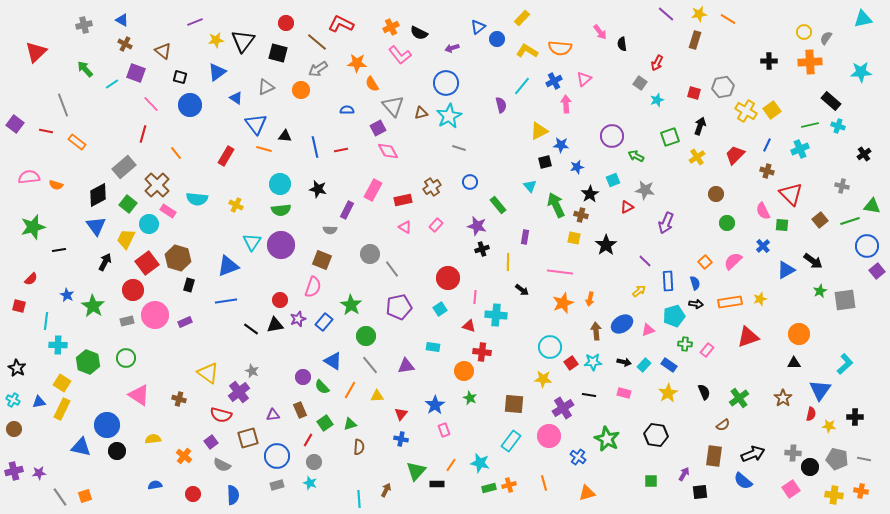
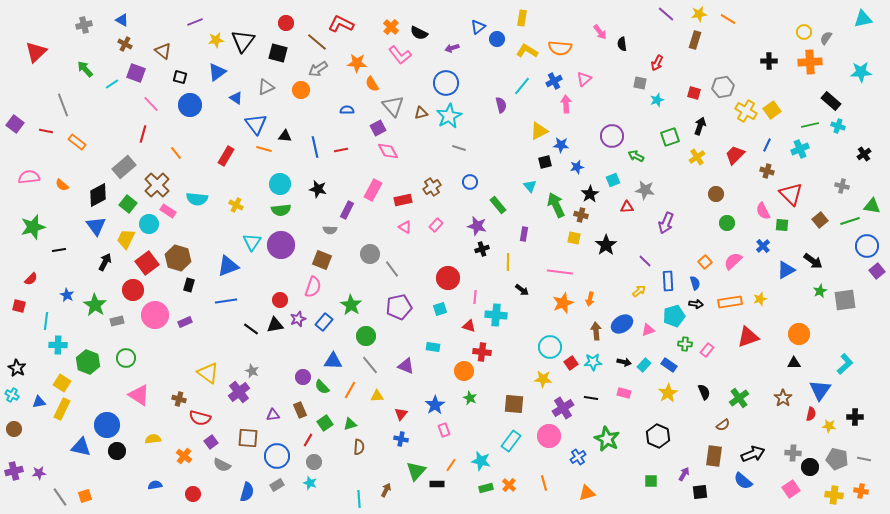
yellow rectangle at (522, 18): rotated 35 degrees counterclockwise
orange cross at (391, 27): rotated 21 degrees counterclockwise
gray square at (640, 83): rotated 24 degrees counterclockwise
orange semicircle at (56, 185): moved 6 px right; rotated 24 degrees clockwise
red triangle at (627, 207): rotated 24 degrees clockwise
purple rectangle at (525, 237): moved 1 px left, 3 px up
green star at (93, 306): moved 2 px right, 1 px up
cyan square at (440, 309): rotated 16 degrees clockwise
gray rectangle at (127, 321): moved 10 px left
blue triangle at (333, 361): rotated 30 degrees counterclockwise
purple triangle at (406, 366): rotated 30 degrees clockwise
black line at (589, 395): moved 2 px right, 3 px down
cyan cross at (13, 400): moved 1 px left, 5 px up
red semicircle at (221, 415): moved 21 px left, 3 px down
black hexagon at (656, 435): moved 2 px right, 1 px down; rotated 15 degrees clockwise
brown square at (248, 438): rotated 20 degrees clockwise
blue cross at (578, 457): rotated 21 degrees clockwise
cyan star at (480, 463): moved 1 px right, 2 px up
gray rectangle at (277, 485): rotated 16 degrees counterclockwise
orange cross at (509, 485): rotated 32 degrees counterclockwise
green rectangle at (489, 488): moved 3 px left
blue semicircle at (233, 495): moved 14 px right, 3 px up; rotated 18 degrees clockwise
